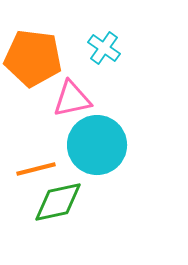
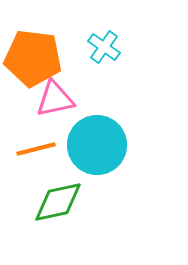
cyan cross: moved 1 px up
pink triangle: moved 17 px left
orange line: moved 20 px up
